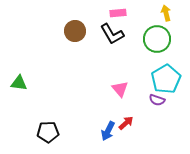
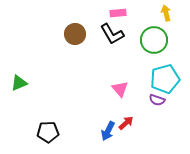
brown circle: moved 3 px down
green circle: moved 3 px left, 1 px down
cyan pentagon: moved 1 px left; rotated 16 degrees clockwise
green triangle: rotated 30 degrees counterclockwise
